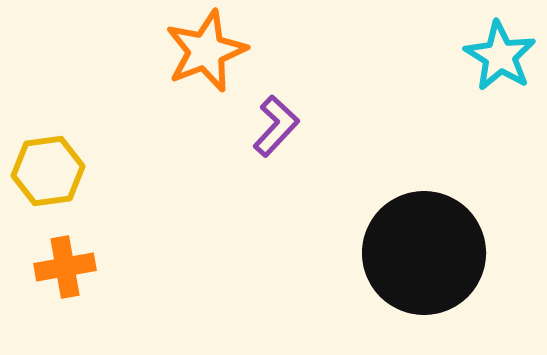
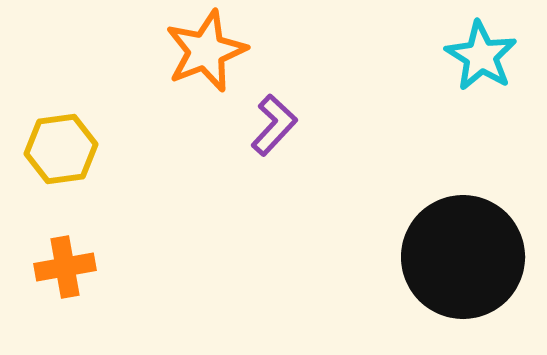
cyan star: moved 19 px left
purple L-shape: moved 2 px left, 1 px up
yellow hexagon: moved 13 px right, 22 px up
black circle: moved 39 px right, 4 px down
